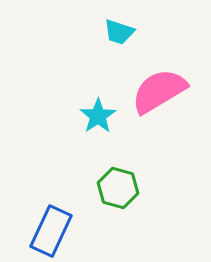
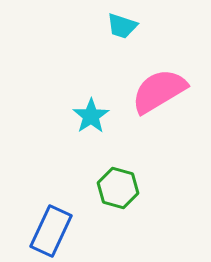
cyan trapezoid: moved 3 px right, 6 px up
cyan star: moved 7 px left
